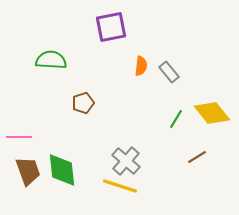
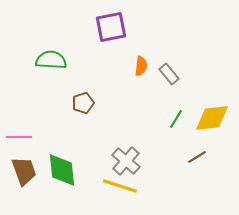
gray rectangle: moved 2 px down
yellow diamond: moved 5 px down; rotated 57 degrees counterclockwise
brown trapezoid: moved 4 px left
